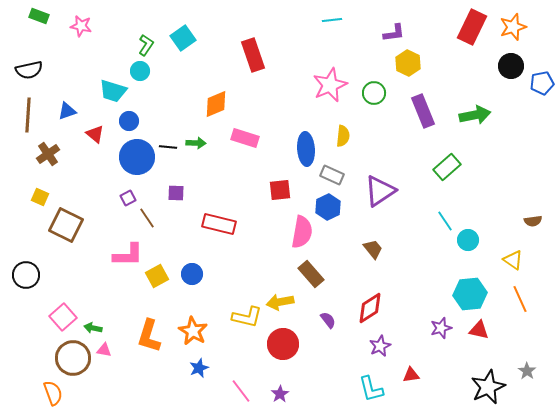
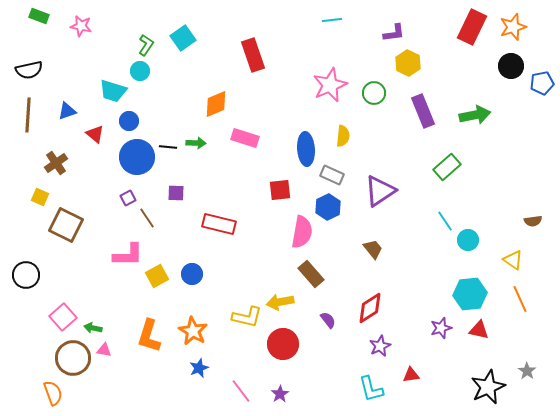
brown cross at (48, 154): moved 8 px right, 9 px down
